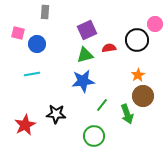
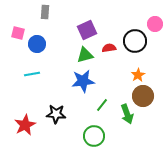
black circle: moved 2 px left, 1 px down
